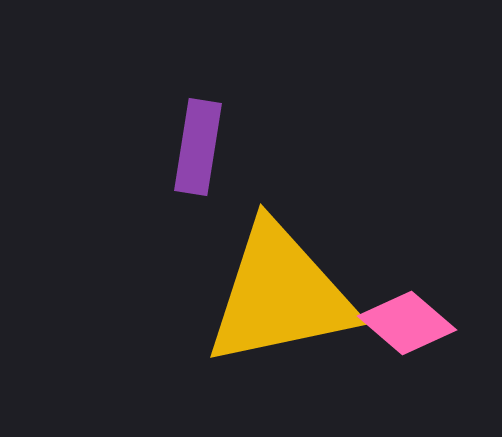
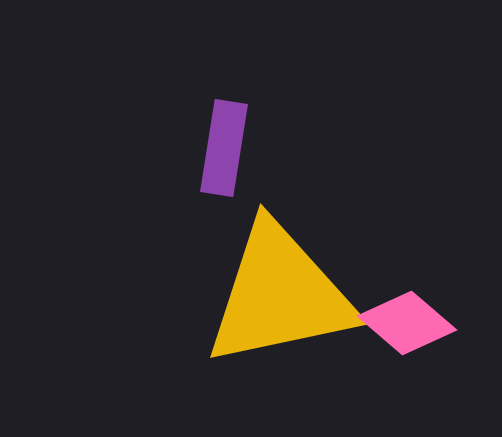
purple rectangle: moved 26 px right, 1 px down
